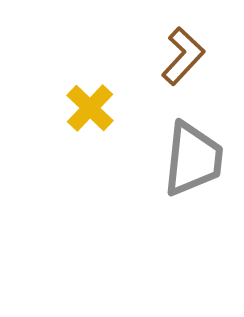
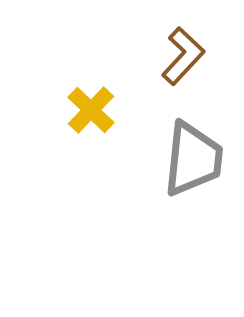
yellow cross: moved 1 px right, 2 px down
